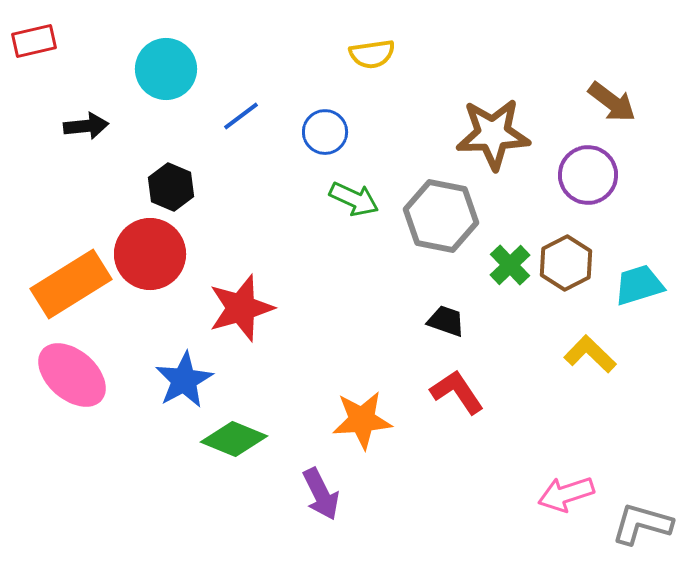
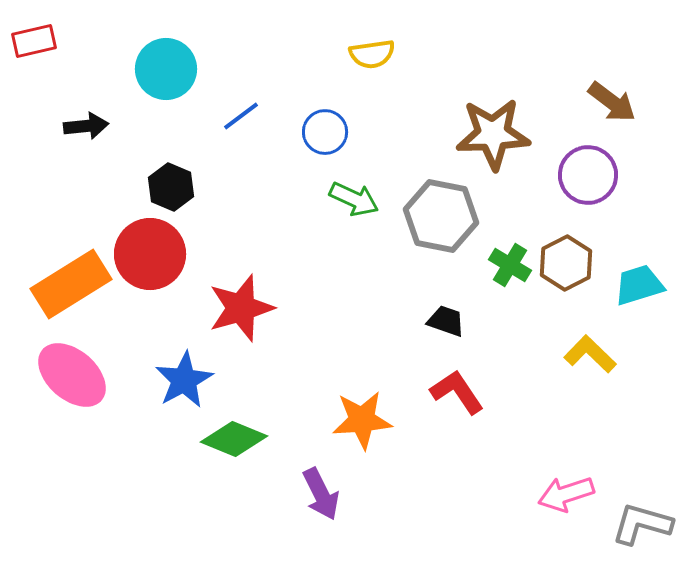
green cross: rotated 15 degrees counterclockwise
